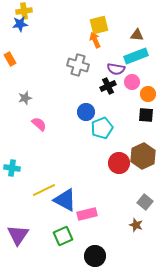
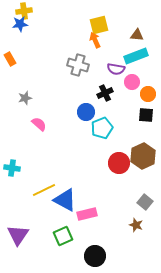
black cross: moved 3 px left, 7 px down
